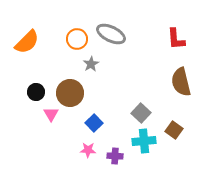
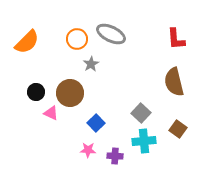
brown semicircle: moved 7 px left
pink triangle: moved 1 px up; rotated 35 degrees counterclockwise
blue square: moved 2 px right
brown square: moved 4 px right, 1 px up
